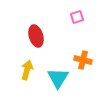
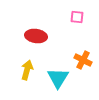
pink square: rotated 24 degrees clockwise
red ellipse: rotated 65 degrees counterclockwise
orange cross: rotated 12 degrees clockwise
